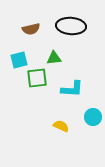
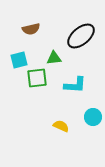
black ellipse: moved 10 px right, 10 px down; rotated 44 degrees counterclockwise
cyan L-shape: moved 3 px right, 4 px up
